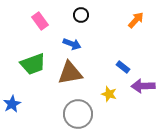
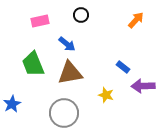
pink rectangle: rotated 66 degrees counterclockwise
blue arrow: moved 5 px left; rotated 18 degrees clockwise
green trapezoid: rotated 88 degrees clockwise
yellow star: moved 3 px left, 1 px down
gray circle: moved 14 px left, 1 px up
